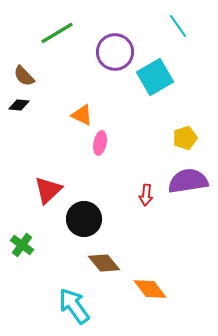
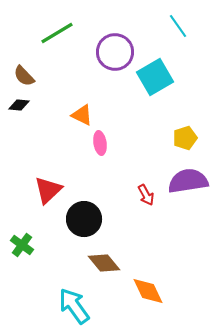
pink ellipse: rotated 20 degrees counterclockwise
red arrow: rotated 35 degrees counterclockwise
orange diamond: moved 2 px left, 2 px down; rotated 12 degrees clockwise
